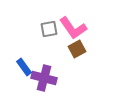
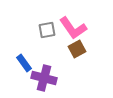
gray square: moved 2 px left, 1 px down
blue rectangle: moved 4 px up
